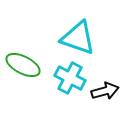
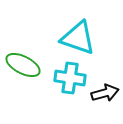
cyan cross: rotated 20 degrees counterclockwise
black arrow: moved 2 px down
